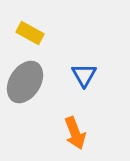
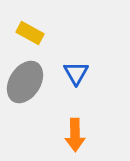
blue triangle: moved 8 px left, 2 px up
orange arrow: moved 2 px down; rotated 20 degrees clockwise
